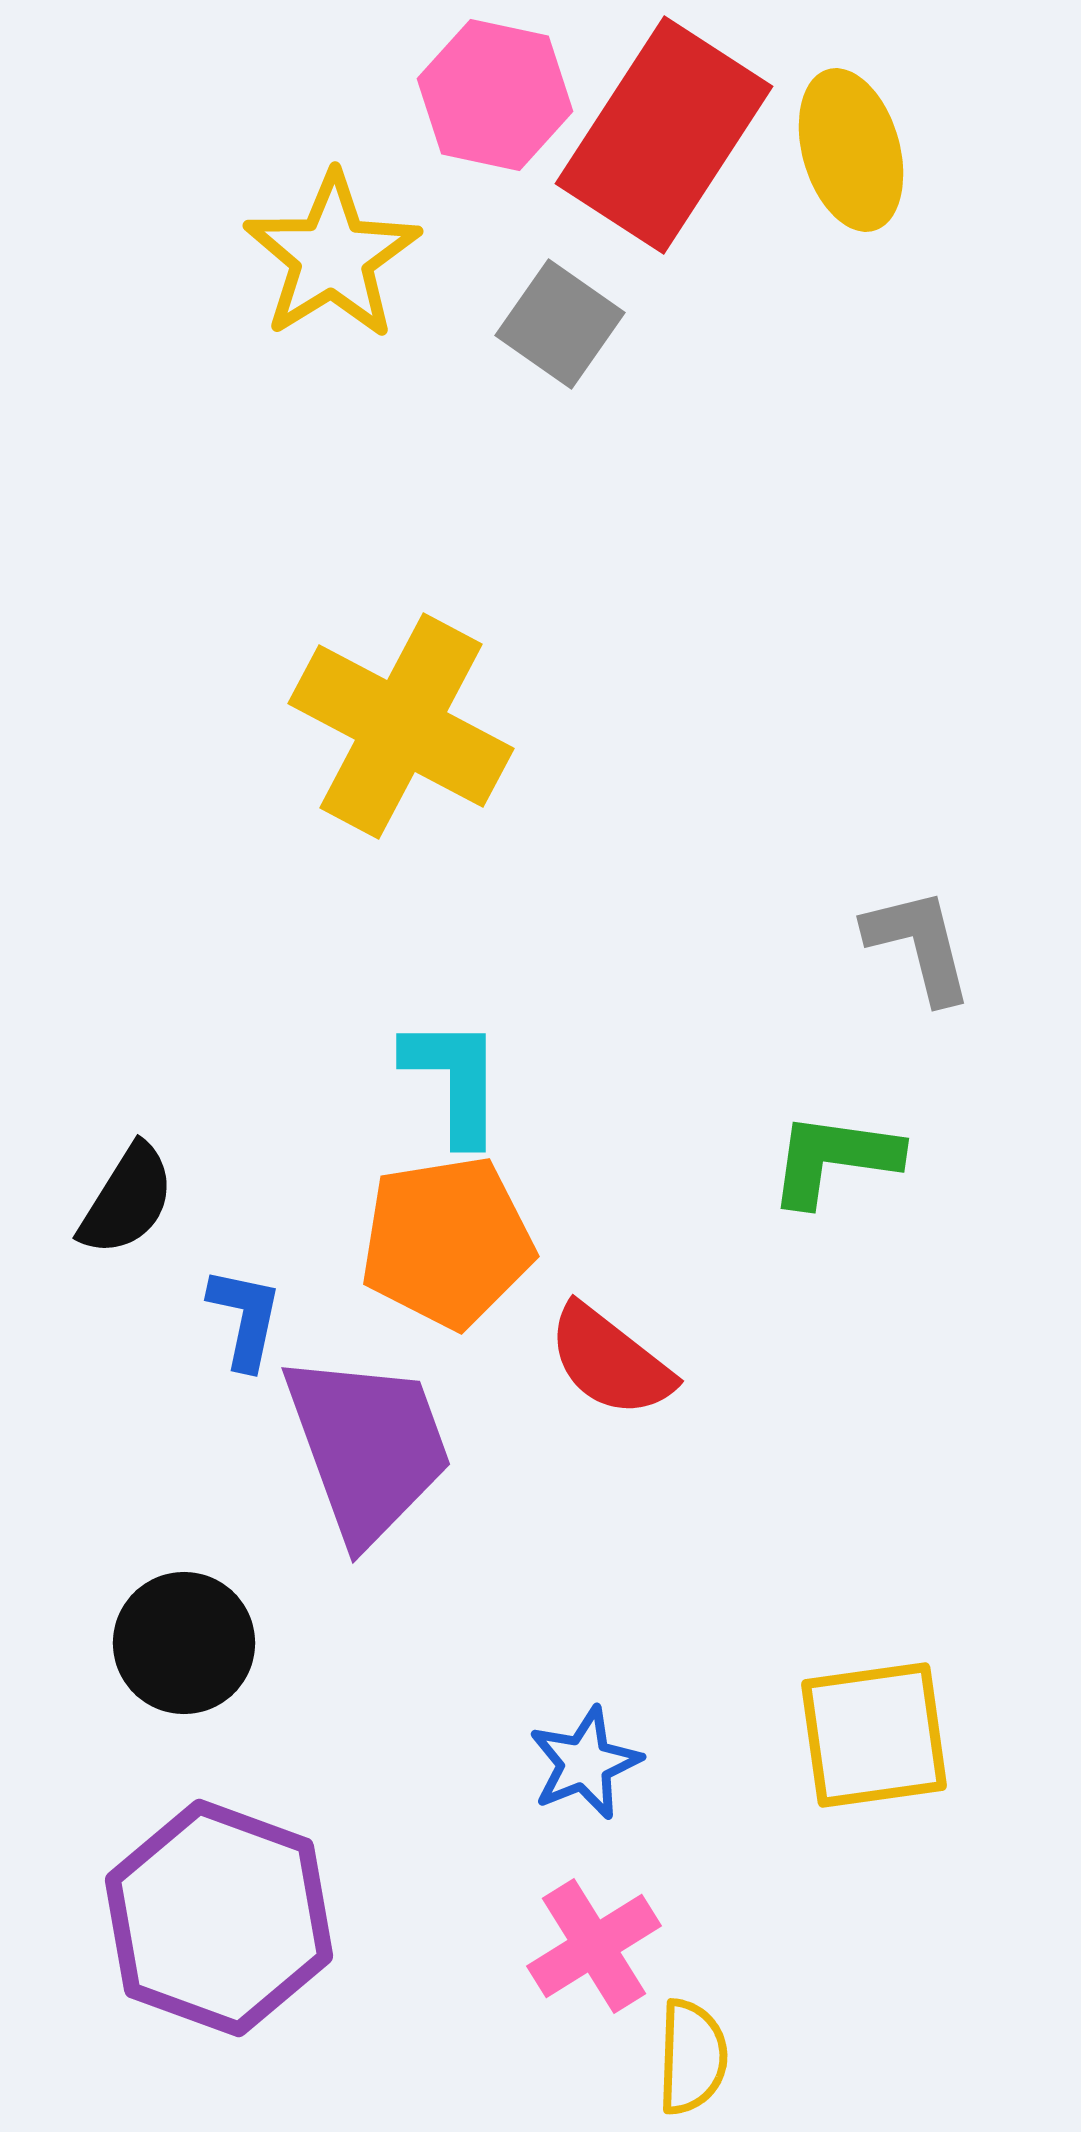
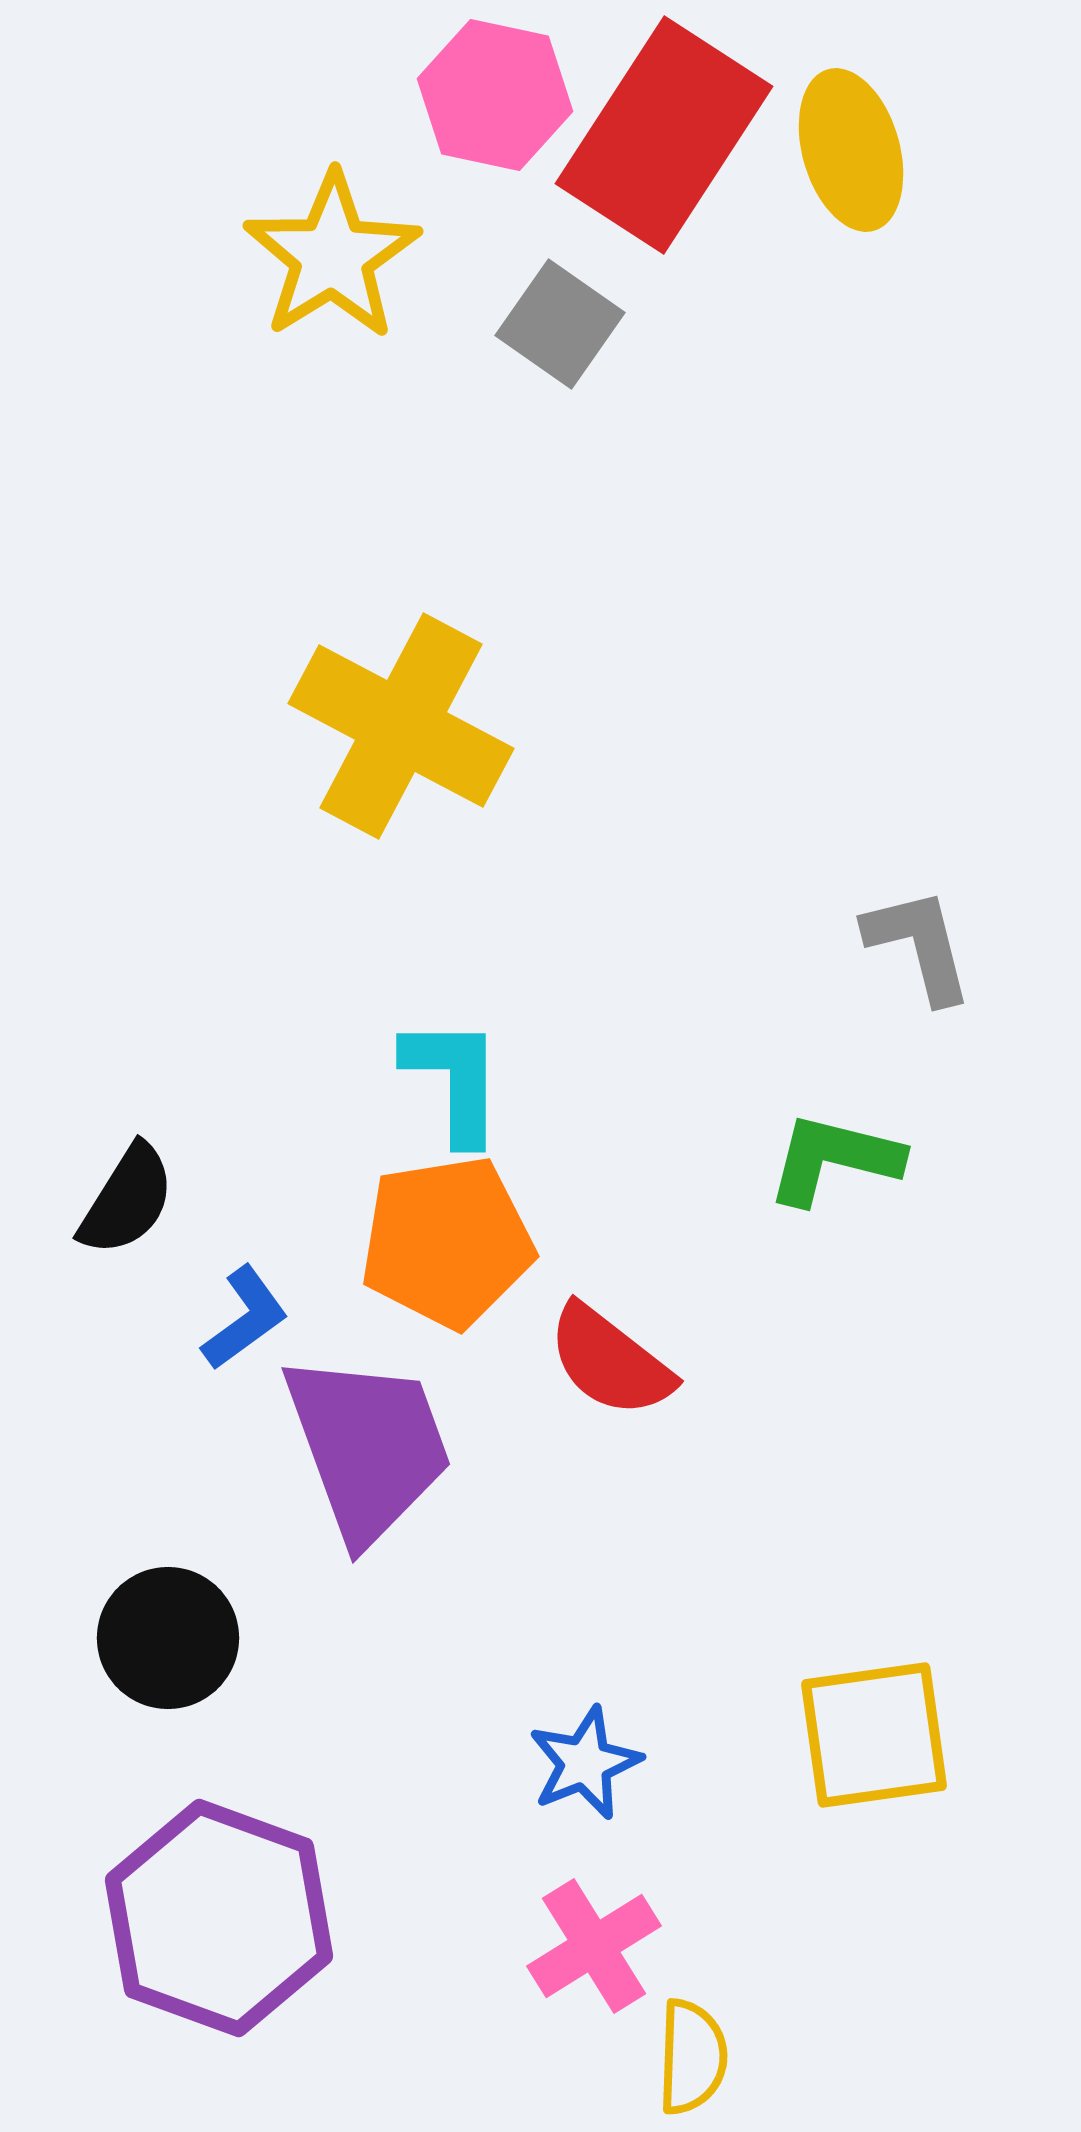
green L-shape: rotated 6 degrees clockwise
blue L-shape: rotated 42 degrees clockwise
black circle: moved 16 px left, 5 px up
